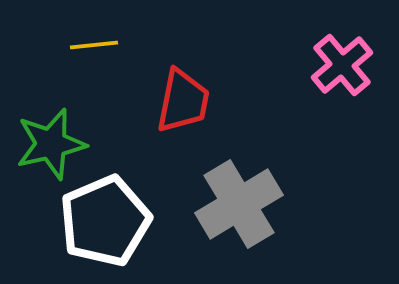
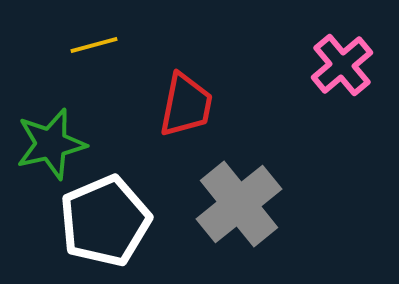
yellow line: rotated 9 degrees counterclockwise
red trapezoid: moved 3 px right, 4 px down
gray cross: rotated 8 degrees counterclockwise
